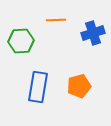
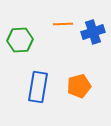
orange line: moved 7 px right, 4 px down
blue cross: moved 1 px up
green hexagon: moved 1 px left, 1 px up
